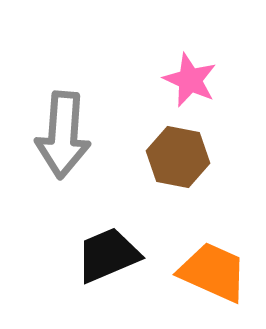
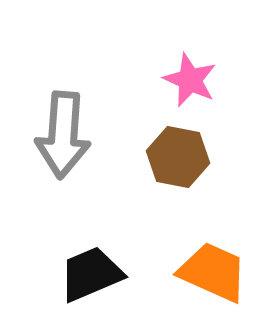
black trapezoid: moved 17 px left, 19 px down
